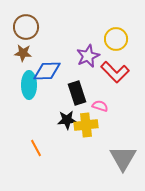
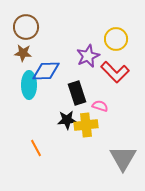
blue diamond: moved 1 px left
